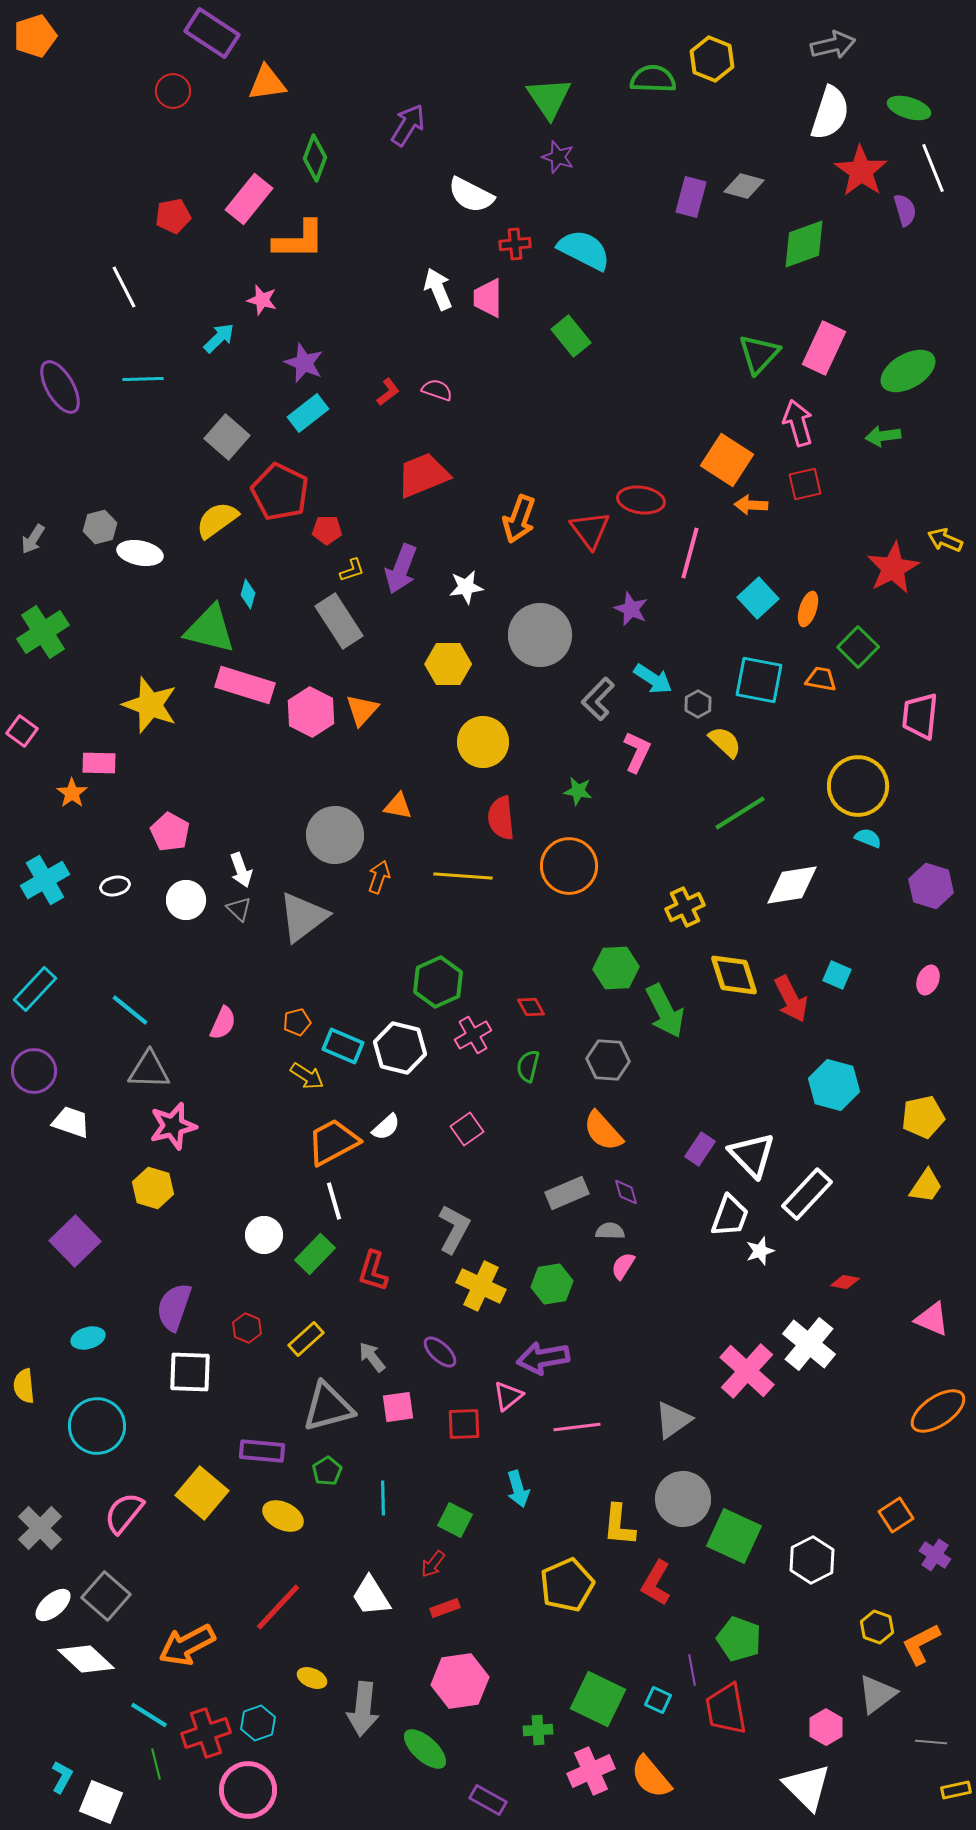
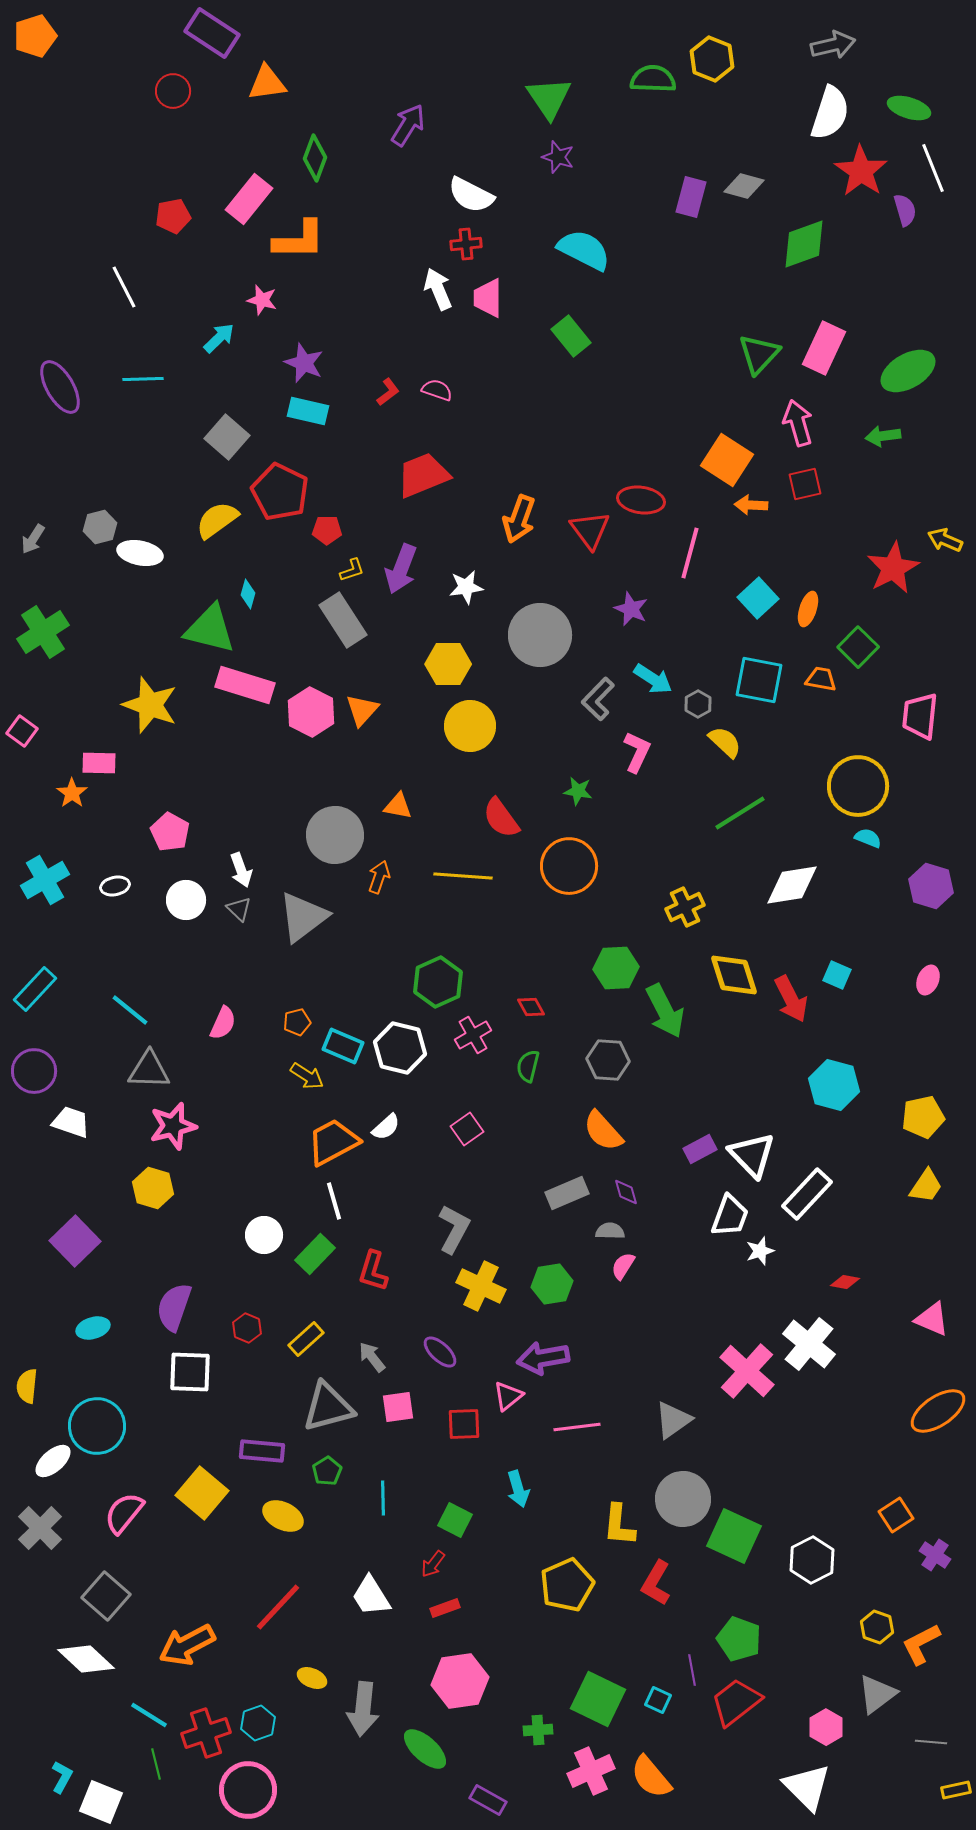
red cross at (515, 244): moved 49 px left
cyan rectangle at (308, 413): moved 2 px up; rotated 51 degrees clockwise
gray rectangle at (339, 621): moved 4 px right, 1 px up
yellow circle at (483, 742): moved 13 px left, 16 px up
red semicircle at (501, 818): rotated 30 degrees counterclockwise
purple rectangle at (700, 1149): rotated 28 degrees clockwise
cyan ellipse at (88, 1338): moved 5 px right, 10 px up
yellow semicircle at (24, 1386): moved 3 px right; rotated 12 degrees clockwise
white ellipse at (53, 1605): moved 144 px up
red trapezoid at (726, 1709): moved 10 px right, 7 px up; rotated 62 degrees clockwise
